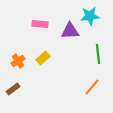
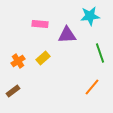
purple triangle: moved 3 px left, 4 px down
green line: moved 2 px right, 1 px up; rotated 12 degrees counterclockwise
brown rectangle: moved 2 px down
